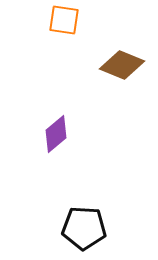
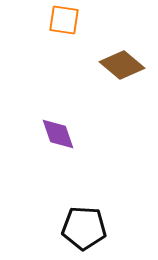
brown diamond: rotated 18 degrees clockwise
purple diamond: moved 2 px right; rotated 69 degrees counterclockwise
